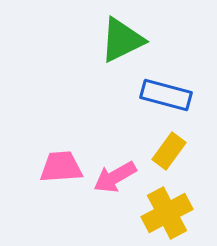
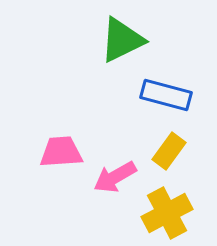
pink trapezoid: moved 15 px up
